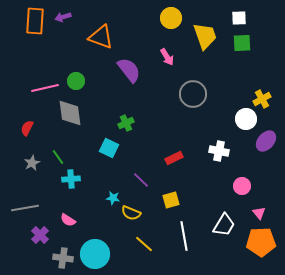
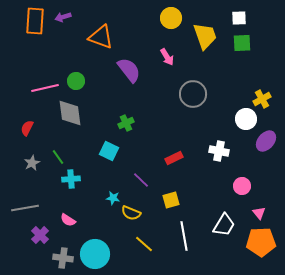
cyan square: moved 3 px down
